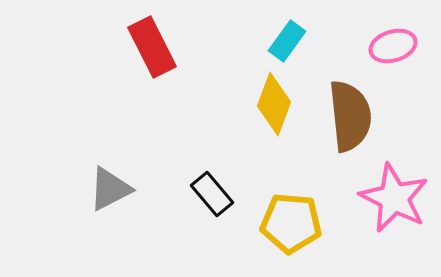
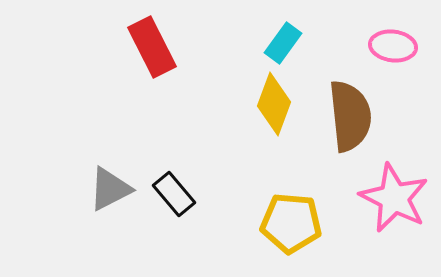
cyan rectangle: moved 4 px left, 2 px down
pink ellipse: rotated 24 degrees clockwise
black rectangle: moved 38 px left
